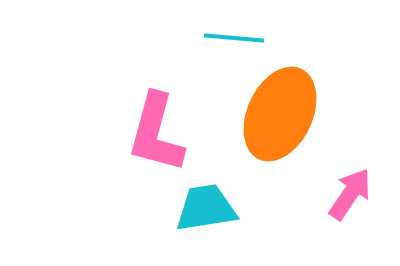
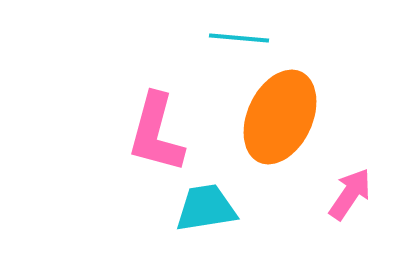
cyan line: moved 5 px right
orange ellipse: moved 3 px down
